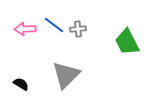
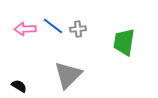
blue line: moved 1 px left, 1 px down
green trapezoid: moved 3 px left; rotated 36 degrees clockwise
gray triangle: moved 2 px right
black semicircle: moved 2 px left, 2 px down
